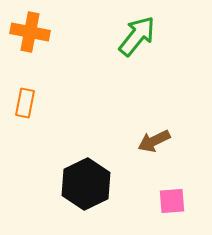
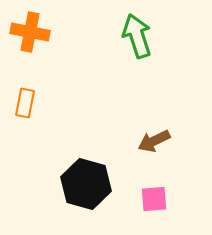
green arrow: rotated 57 degrees counterclockwise
black hexagon: rotated 18 degrees counterclockwise
pink square: moved 18 px left, 2 px up
